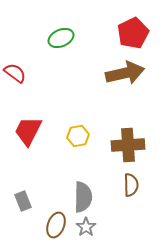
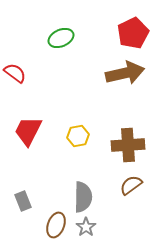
brown semicircle: rotated 125 degrees counterclockwise
